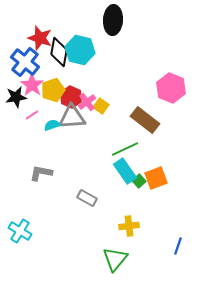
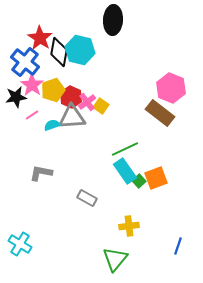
red star: rotated 15 degrees clockwise
brown rectangle: moved 15 px right, 7 px up
cyan cross: moved 13 px down
